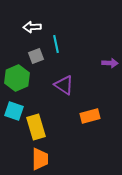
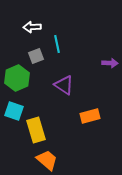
cyan line: moved 1 px right
yellow rectangle: moved 3 px down
orange trapezoid: moved 7 px right, 1 px down; rotated 50 degrees counterclockwise
